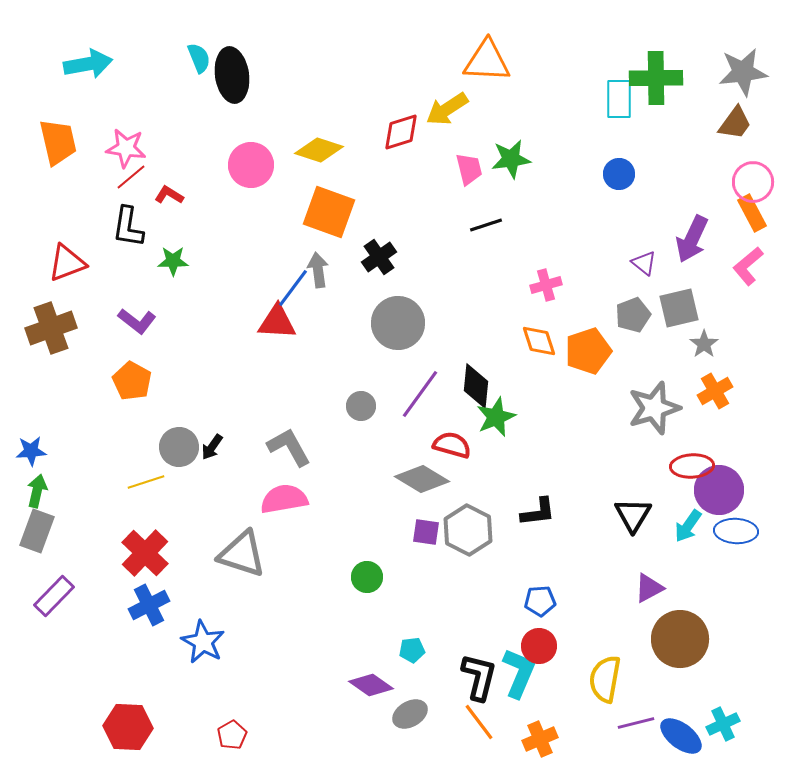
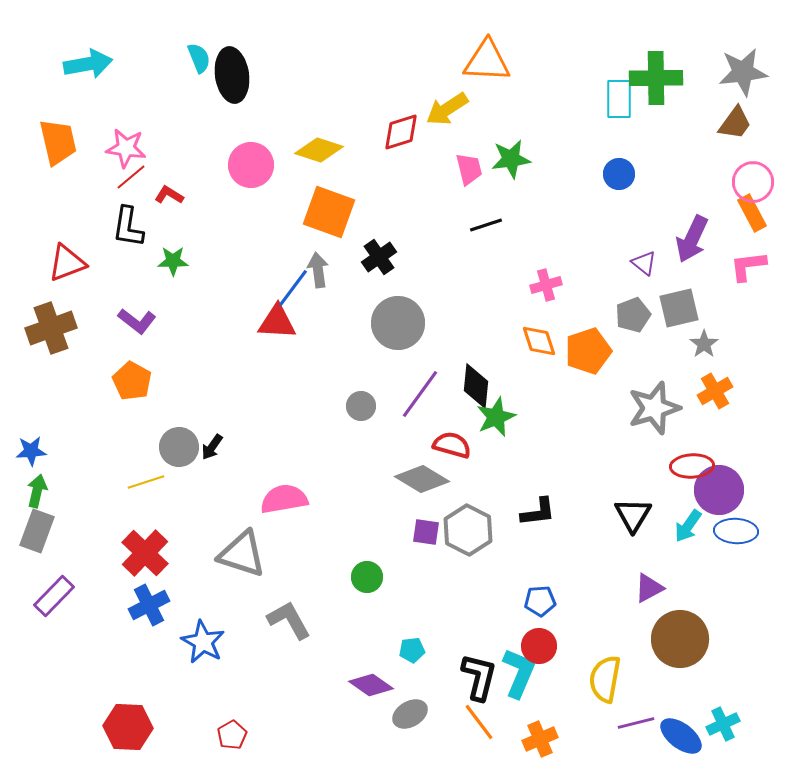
pink L-shape at (748, 266): rotated 33 degrees clockwise
gray L-shape at (289, 447): moved 173 px down
